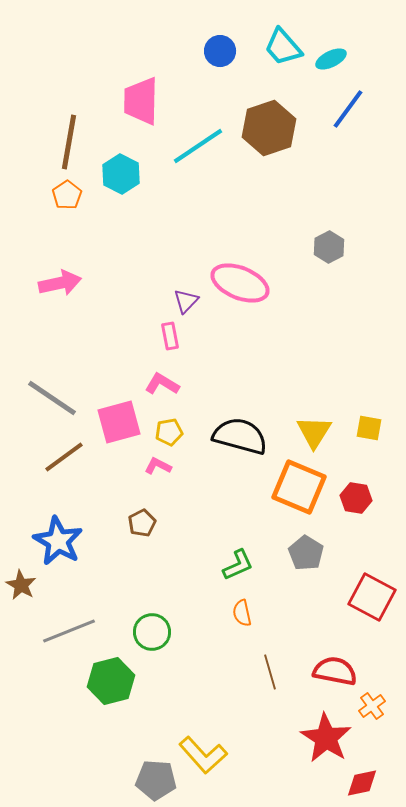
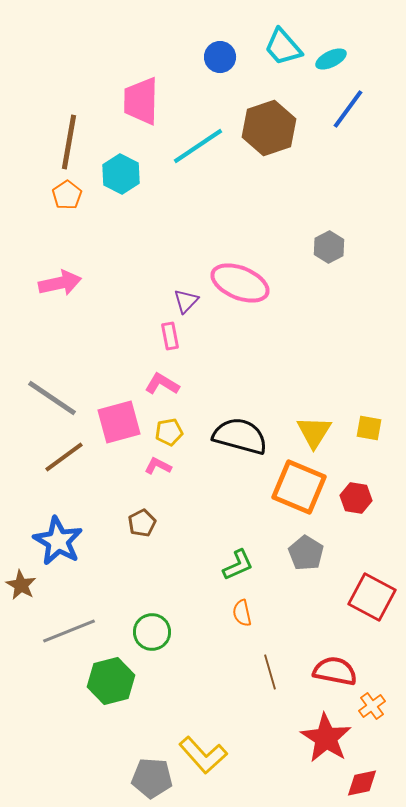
blue circle at (220, 51): moved 6 px down
gray pentagon at (156, 780): moved 4 px left, 2 px up
